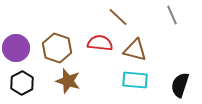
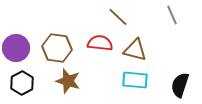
brown hexagon: rotated 12 degrees counterclockwise
